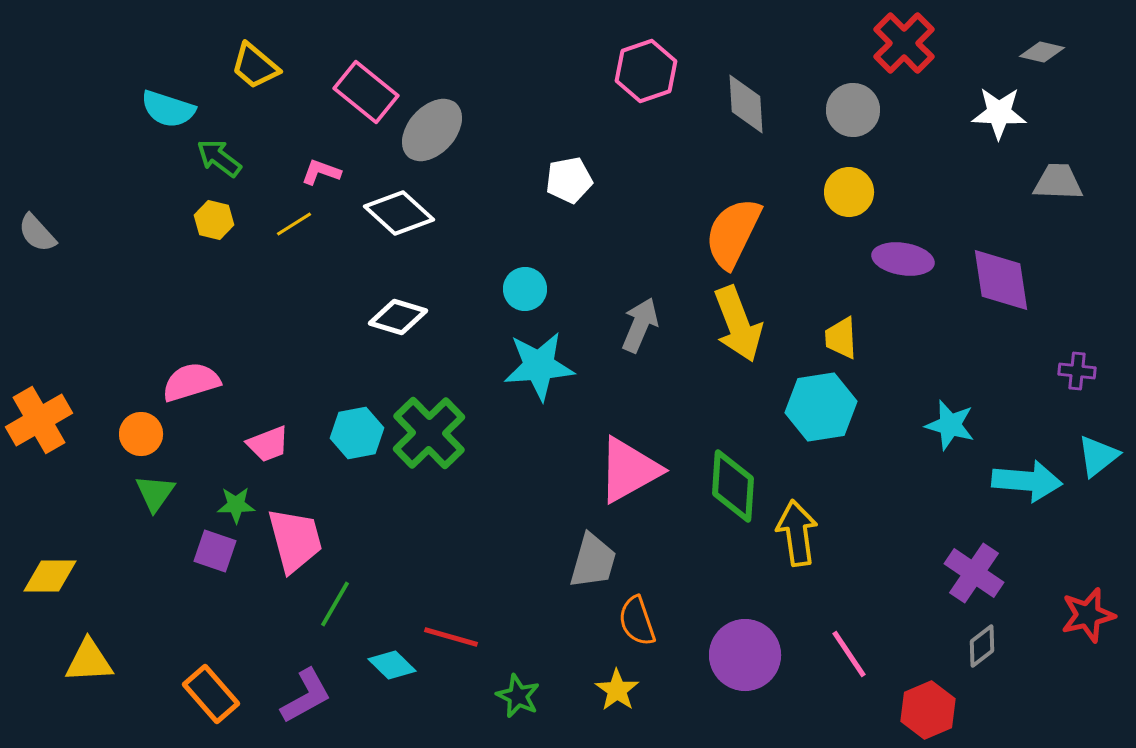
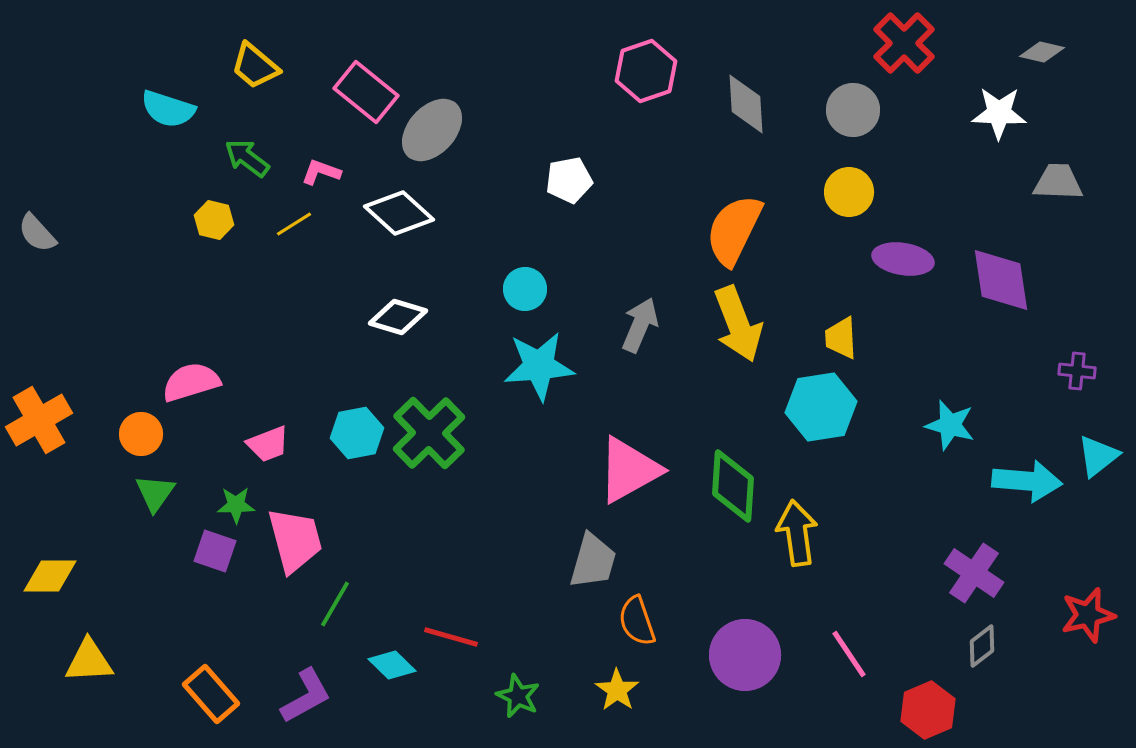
green arrow at (219, 158): moved 28 px right
orange semicircle at (733, 233): moved 1 px right, 3 px up
